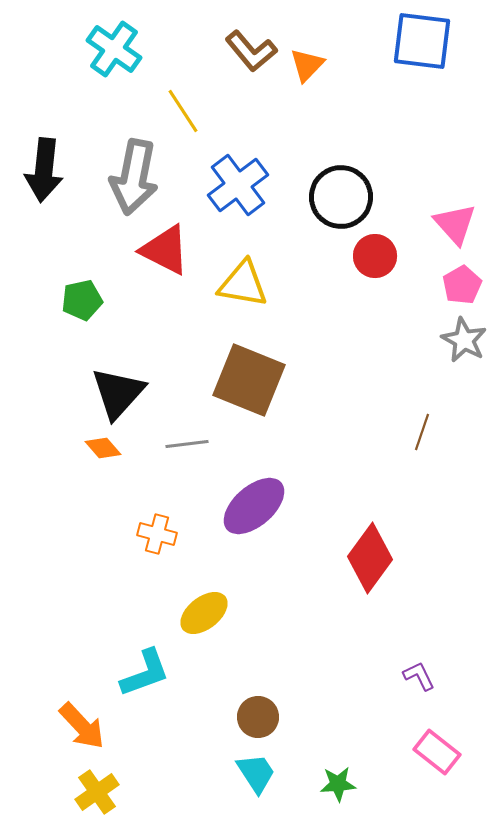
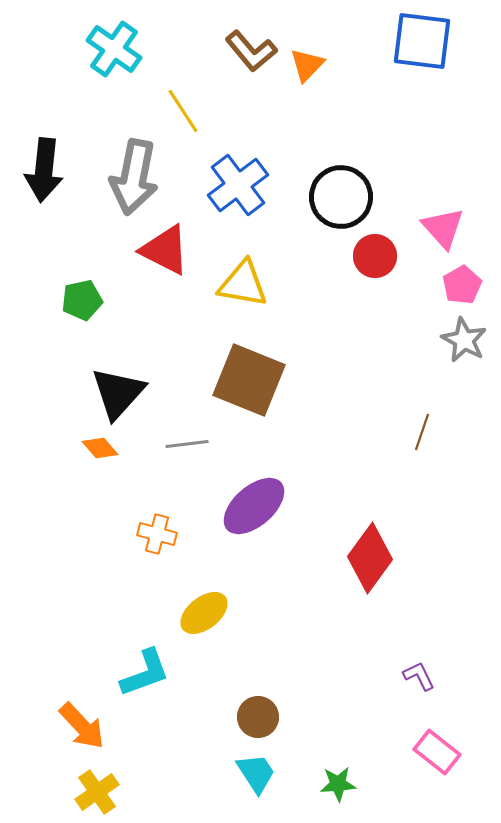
pink triangle: moved 12 px left, 4 px down
orange diamond: moved 3 px left
